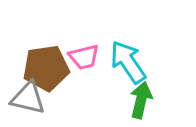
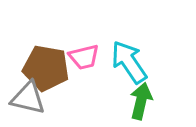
cyan arrow: moved 1 px right
brown pentagon: rotated 18 degrees clockwise
green arrow: moved 1 px down
